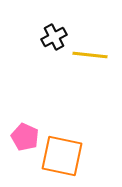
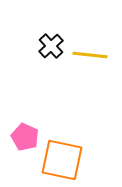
black cross: moved 3 px left, 9 px down; rotated 15 degrees counterclockwise
orange square: moved 4 px down
